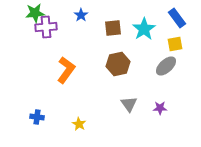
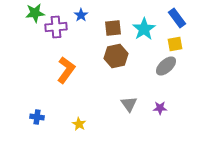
purple cross: moved 10 px right
brown hexagon: moved 2 px left, 8 px up
